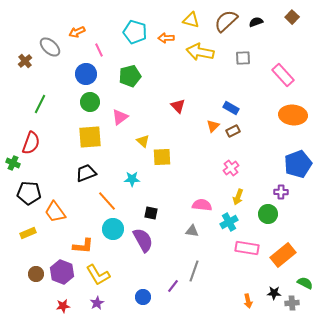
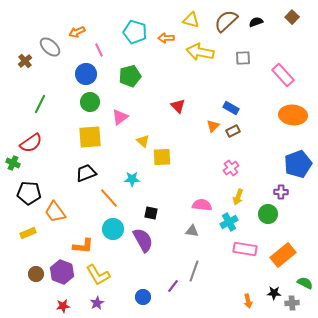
red semicircle at (31, 143): rotated 35 degrees clockwise
orange line at (107, 201): moved 2 px right, 3 px up
pink rectangle at (247, 248): moved 2 px left, 1 px down
